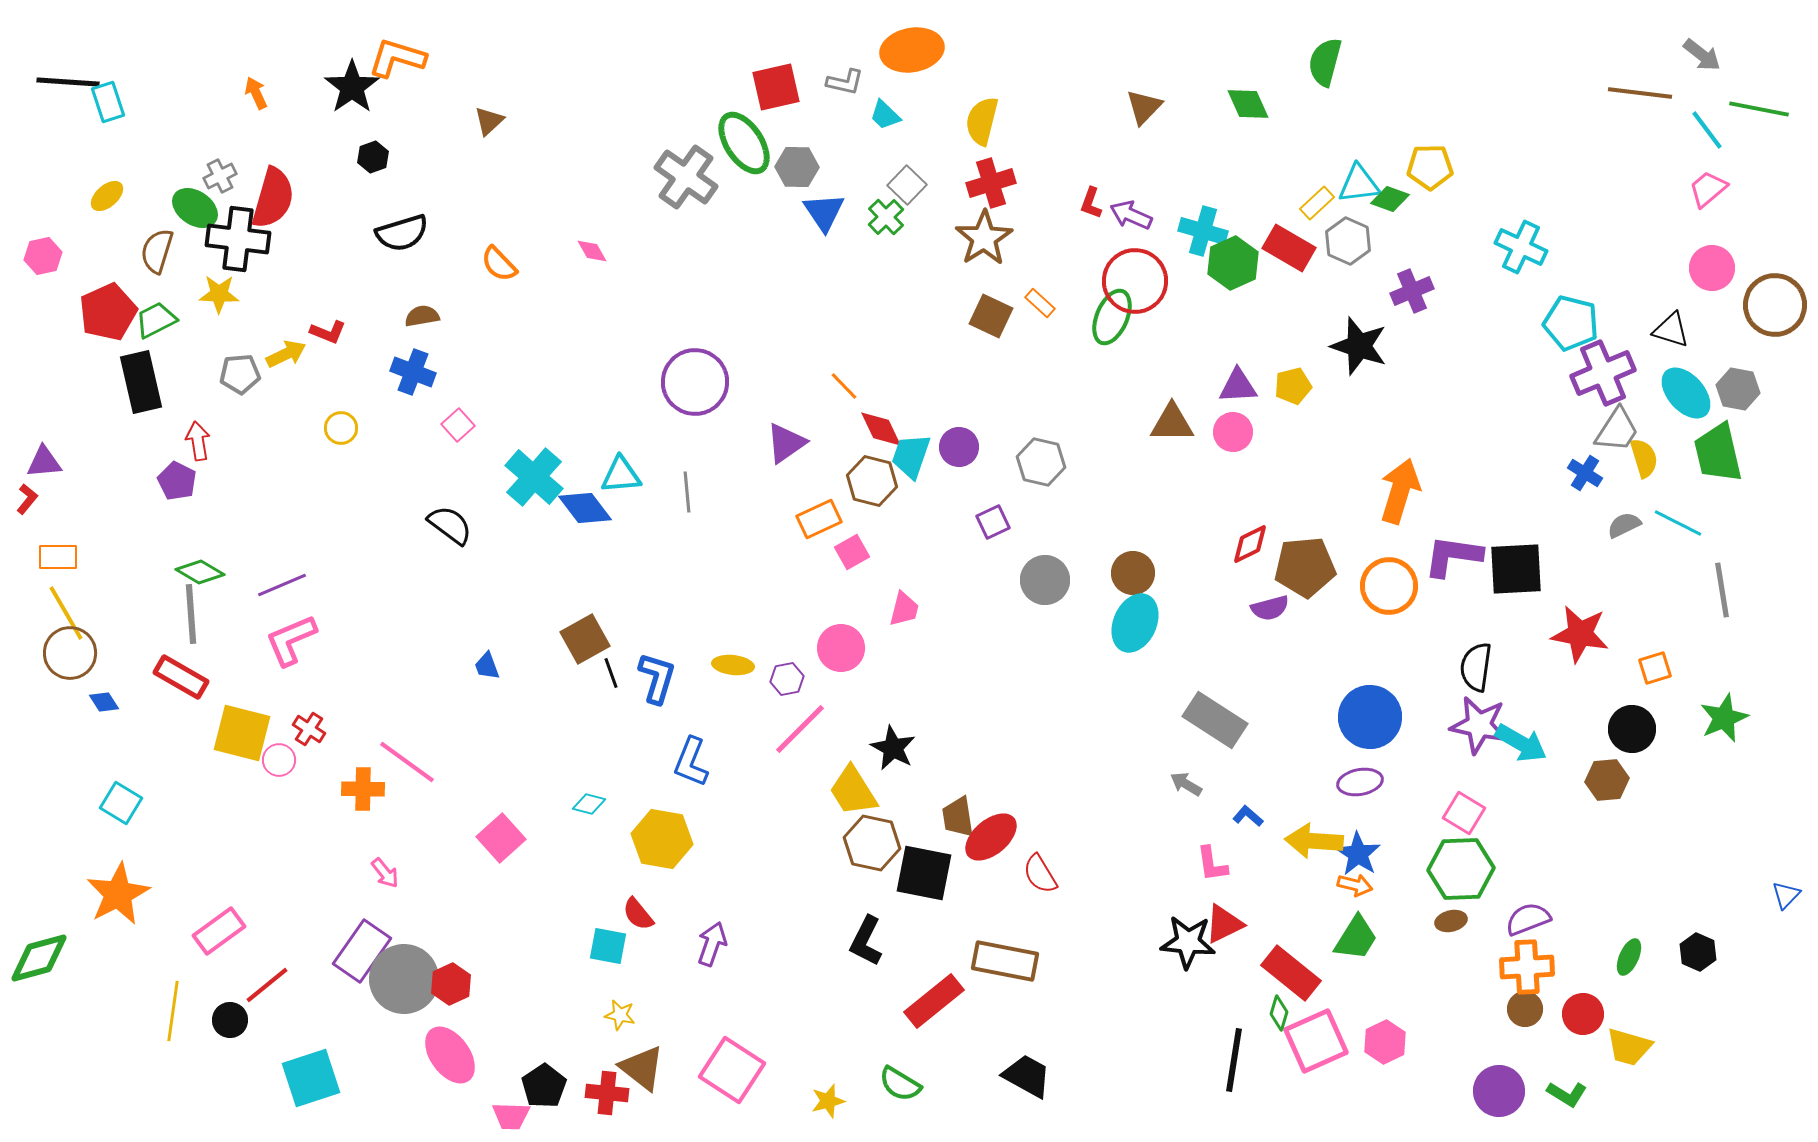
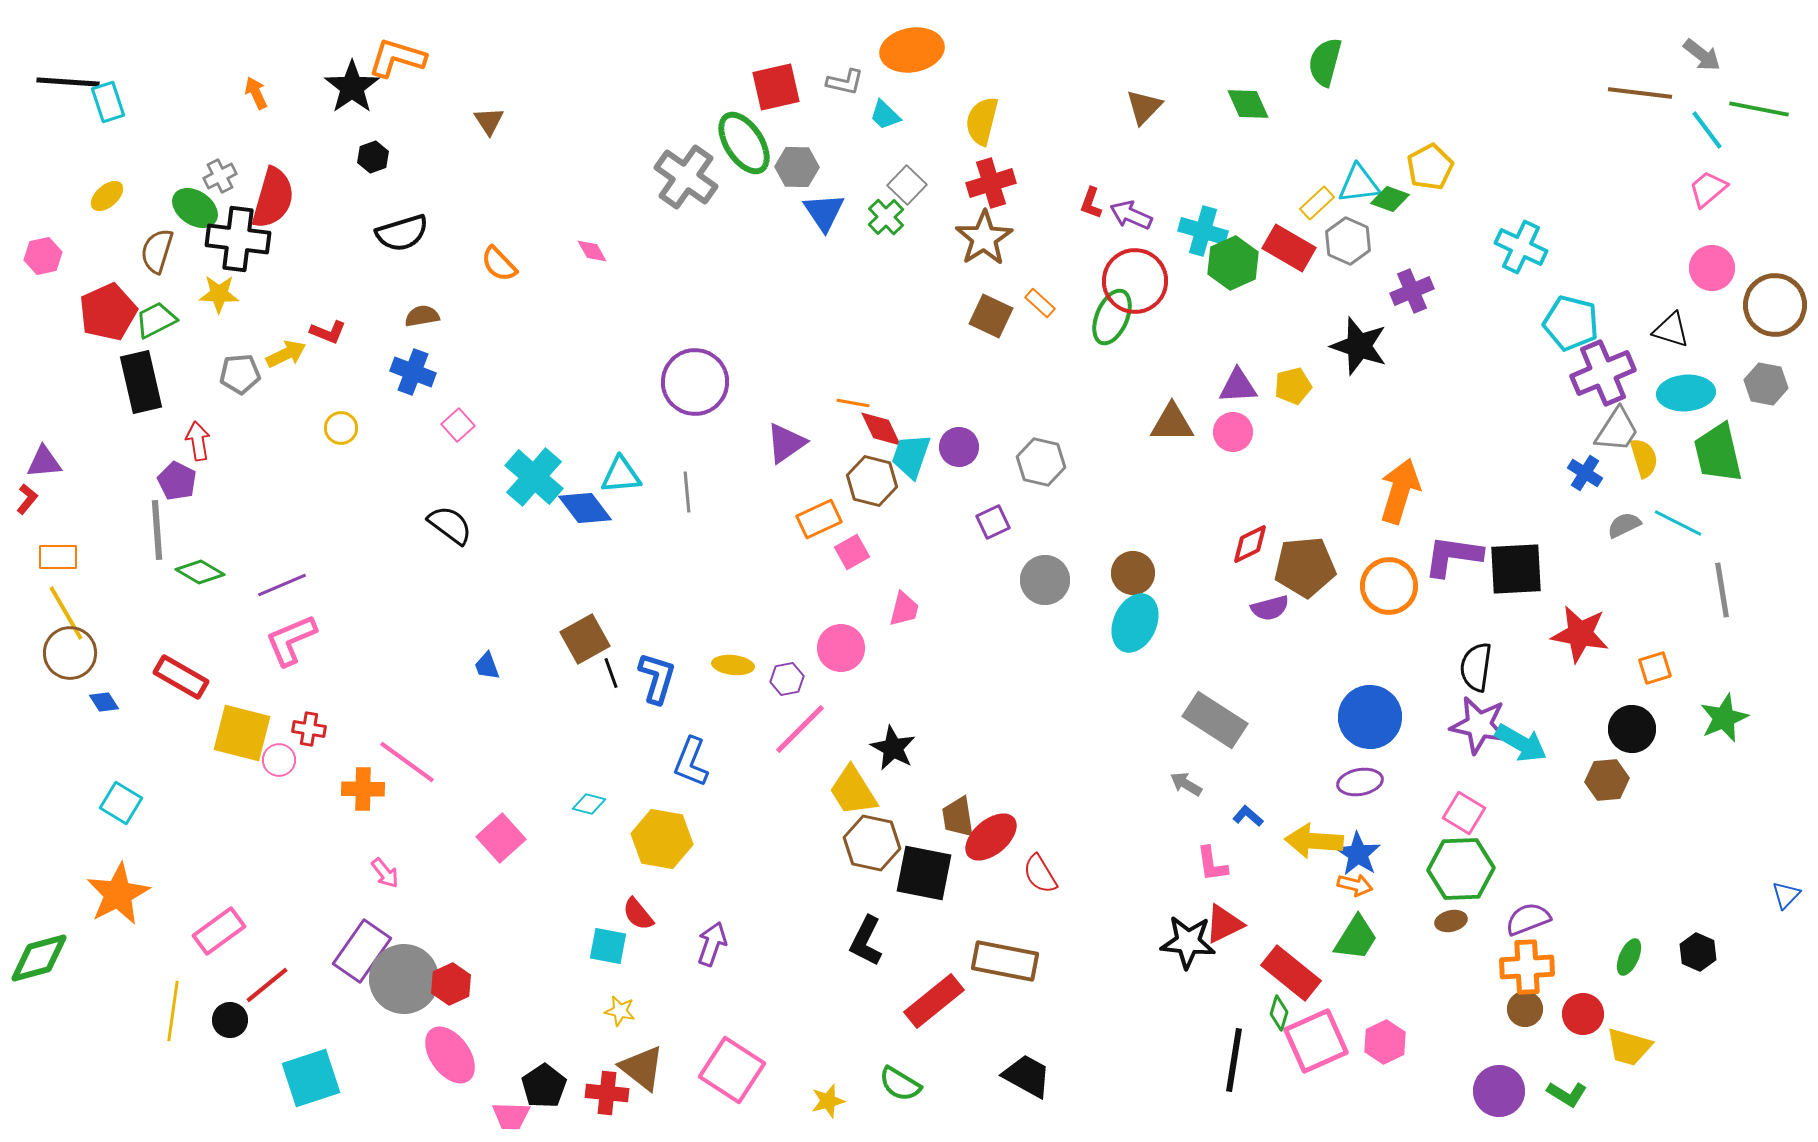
brown triangle at (489, 121): rotated 20 degrees counterclockwise
yellow pentagon at (1430, 167): rotated 27 degrees counterclockwise
orange line at (844, 386): moved 9 px right, 17 px down; rotated 36 degrees counterclockwise
gray hexagon at (1738, 389): moved 28 px right, 5 px up
cyan ellipse at (1686, 393): rotated 52 degrees counterclockwise
gray line at (191, 614): moved 34 px left, 84 px up
red cross at (309, 729): rotated 24 degrees counterclockwise
yellow star at (620, 1015): moved 4 px up
